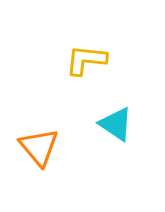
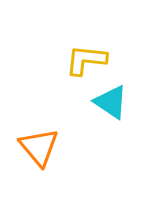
cyan triangle: moved 5 px left, 22 px up
